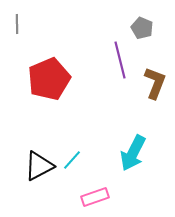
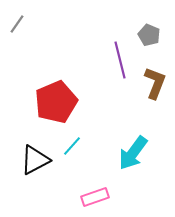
gray line: rotated 36 degrees clockwise
gray pentagon: moved 7 px right, 7 px down
red pentagon: moved 7 px right, 23 px down
cyan arrow: rotated 9 degrees clockwise
cyan line: moved 14 px up
black triangle: moved 4 px left, 6 px up
